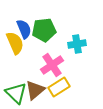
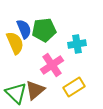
yellow rectangle: moved 15 px right
